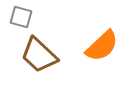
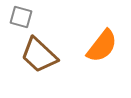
orange semicircle: rotated 9 degrees counterclockwise
